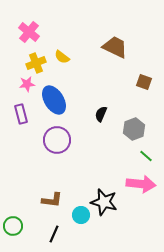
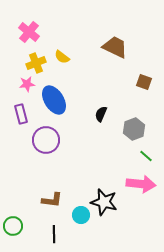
purple circle: moved 11 px left
black line: rotated 24 degrees counterclockwise
